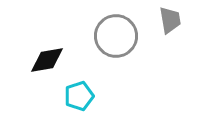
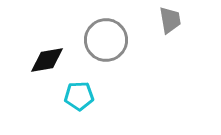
gray circle: moved 10 px left, 4 px down
cyan pentagon: rotated 16 degrees clockwise
